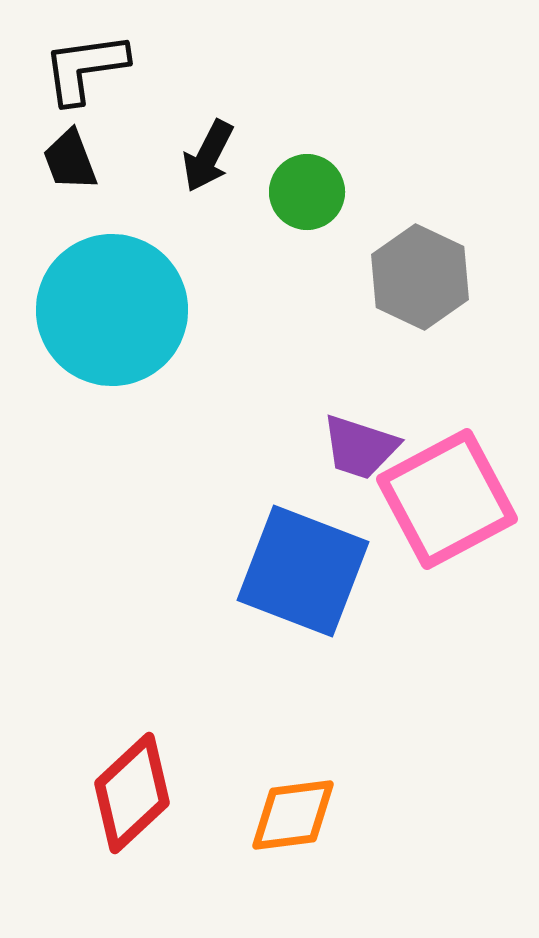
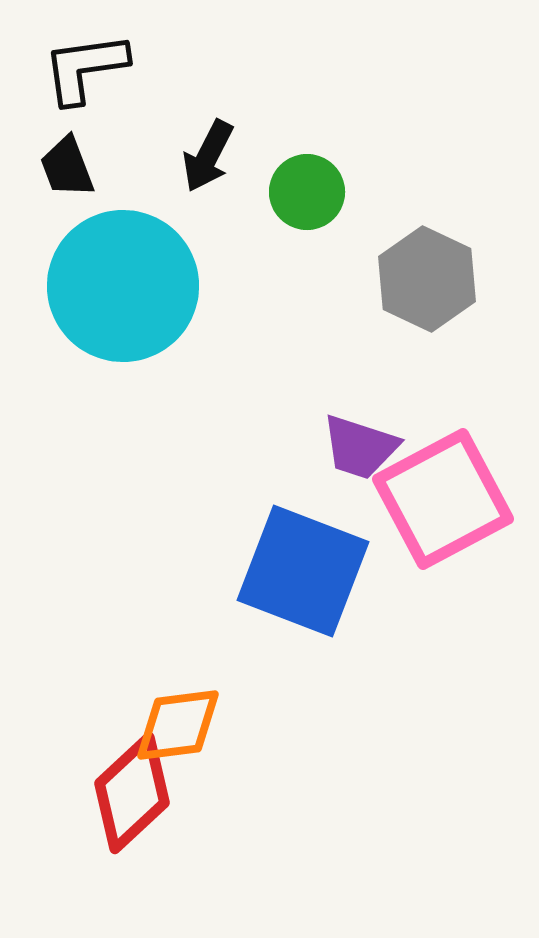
black trapezoid: moved 3 px left, 7 px down
gray hexagon: moved 7 px right, 2 px down
cyan circle: moved 11 px right, 24 px up
pink square: moved 4 px left
orange diamond: moved 115 px left, 90 px up
